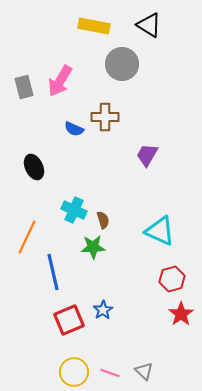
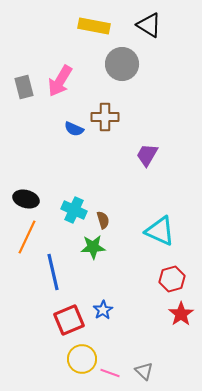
black ellipse: moved 8 px left, 32 px down; rotated 50 degrees counterclockwise
yellow circle: moved 8 px right, 13 px up
